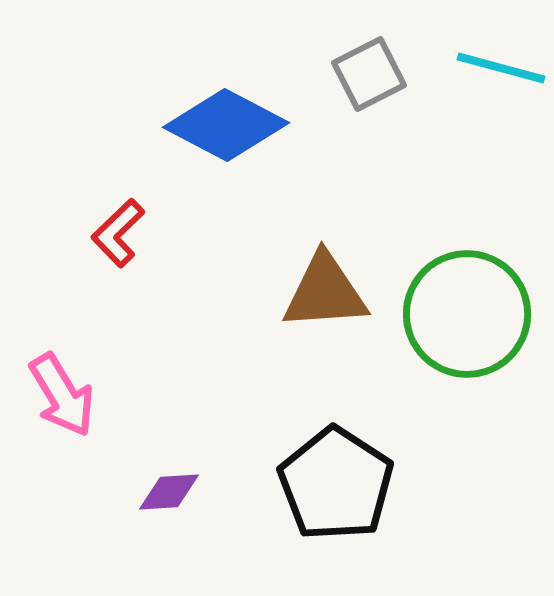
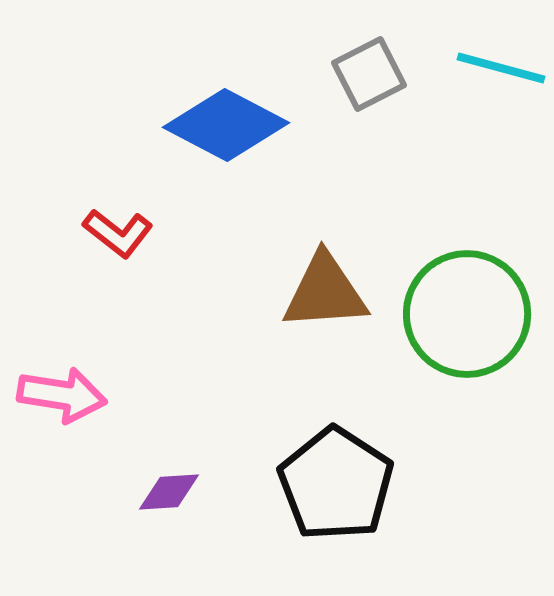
red L-shape: rotated 98 degrees counterclockwise
pink arrow: rotated 50 degrees counterclockwise
